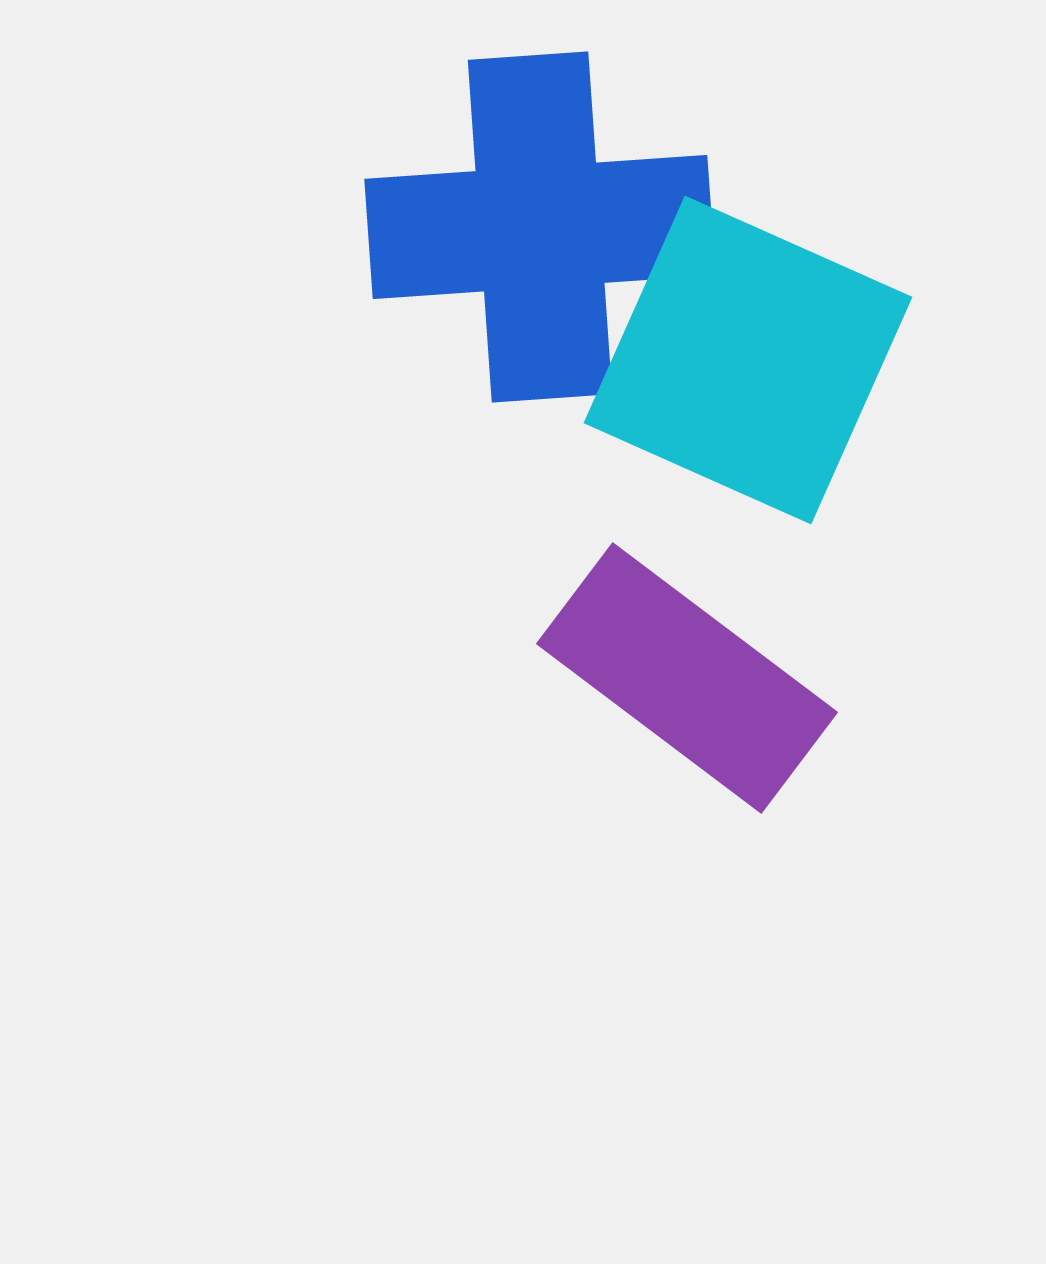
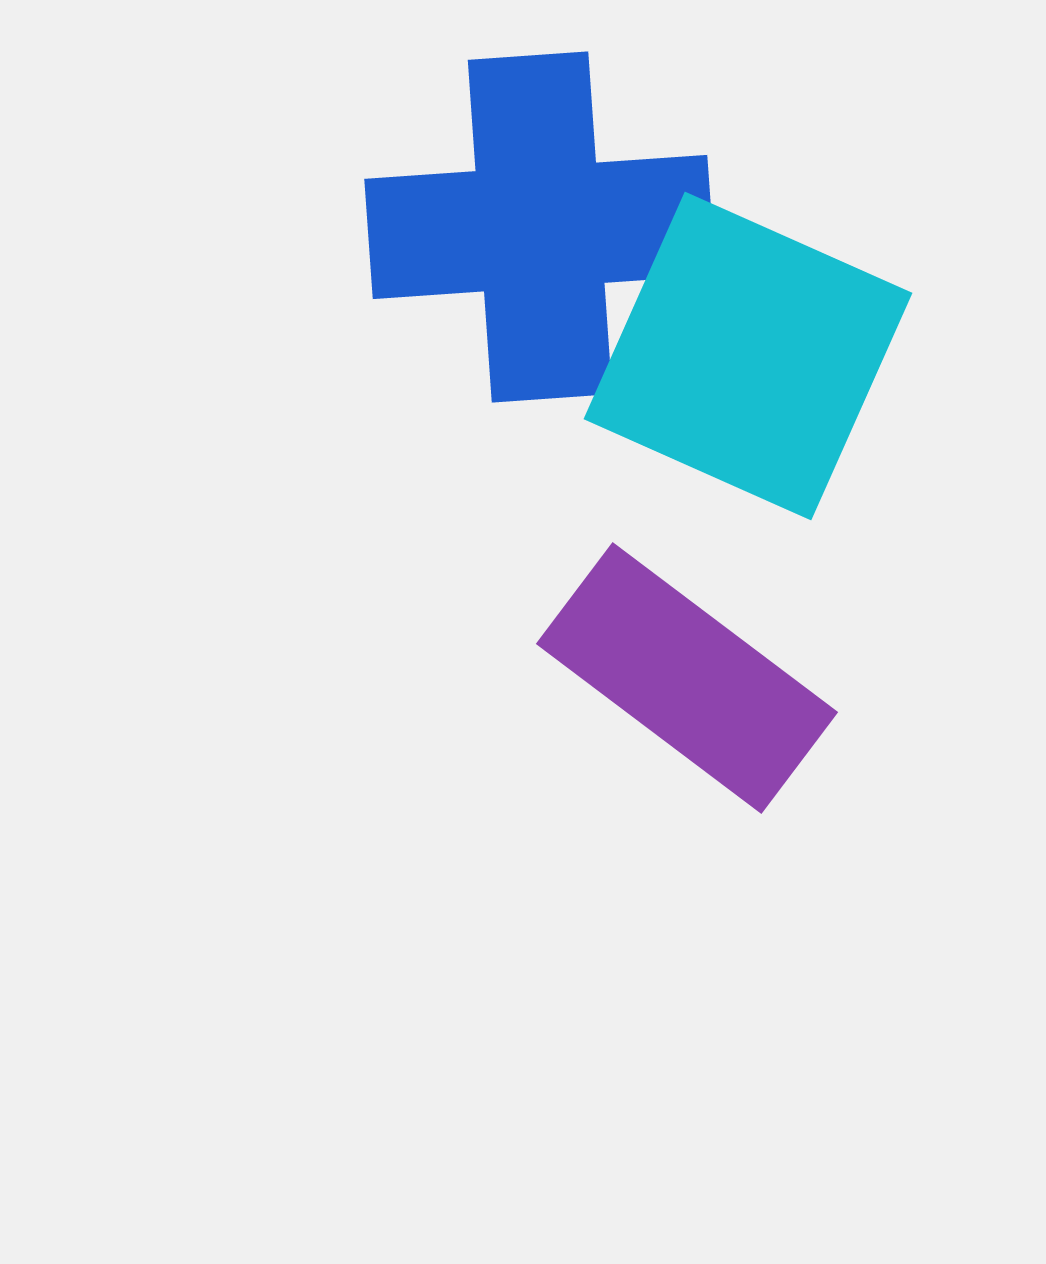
cyan square: moved 4 px up
